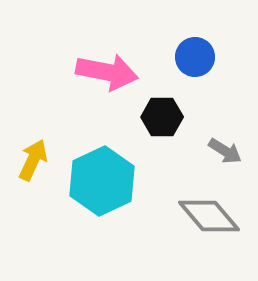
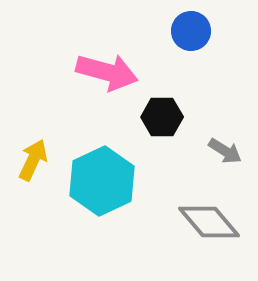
blue circle: moved 4 px left, 26 px up
pink arrow: rotated 4 degrees clockwise
gray diamond: moved 6 px down
